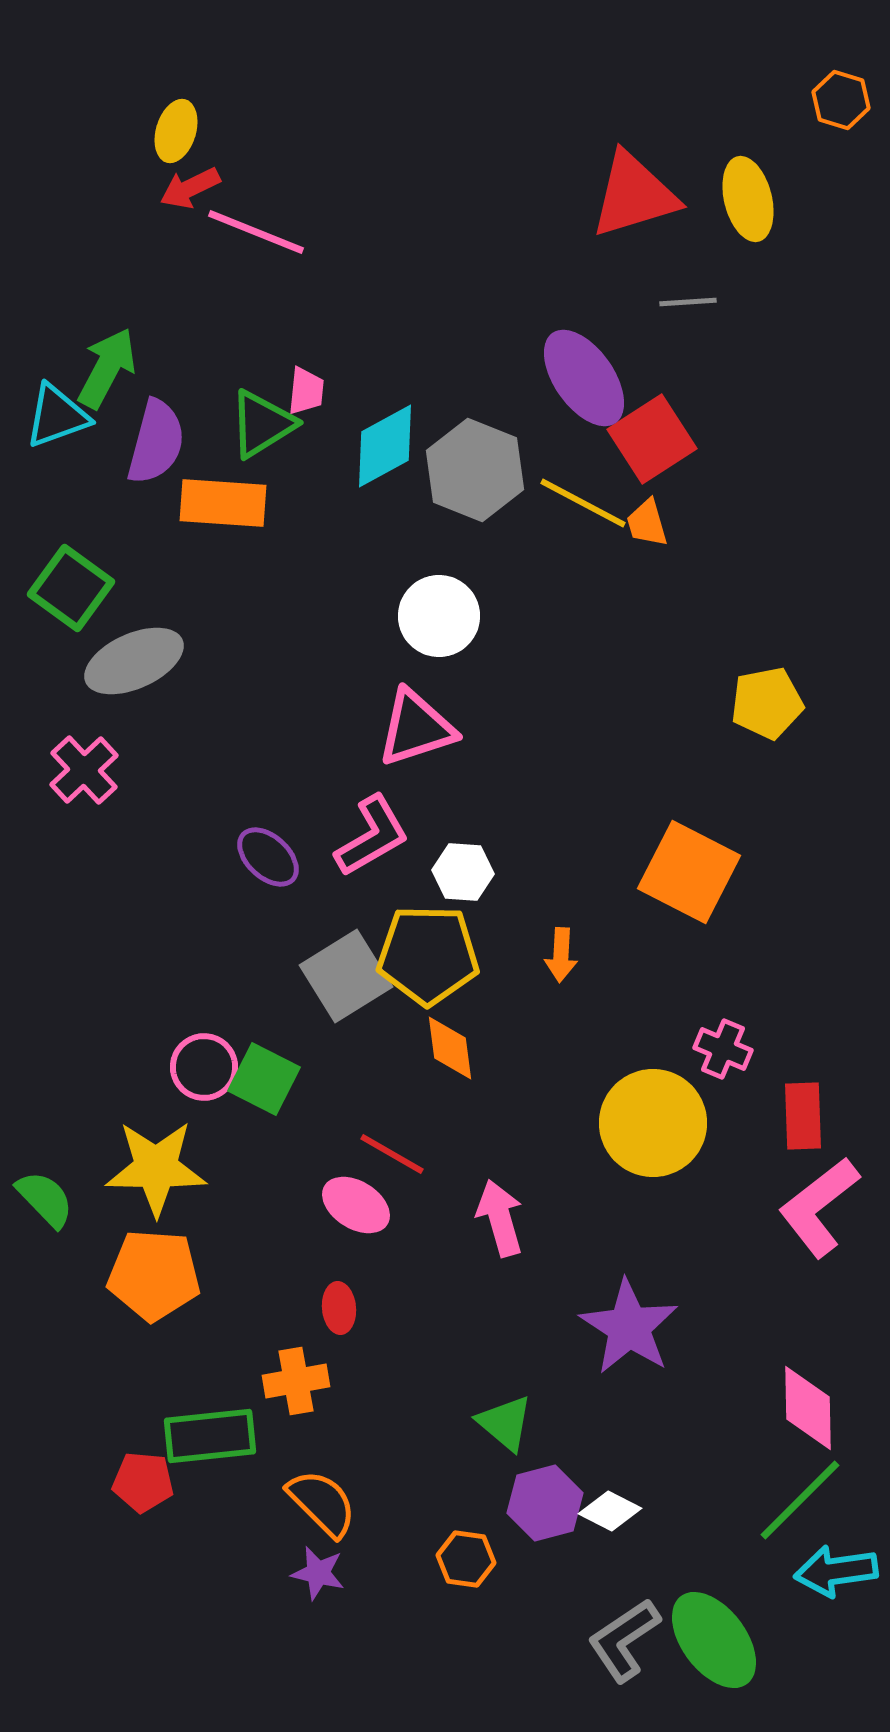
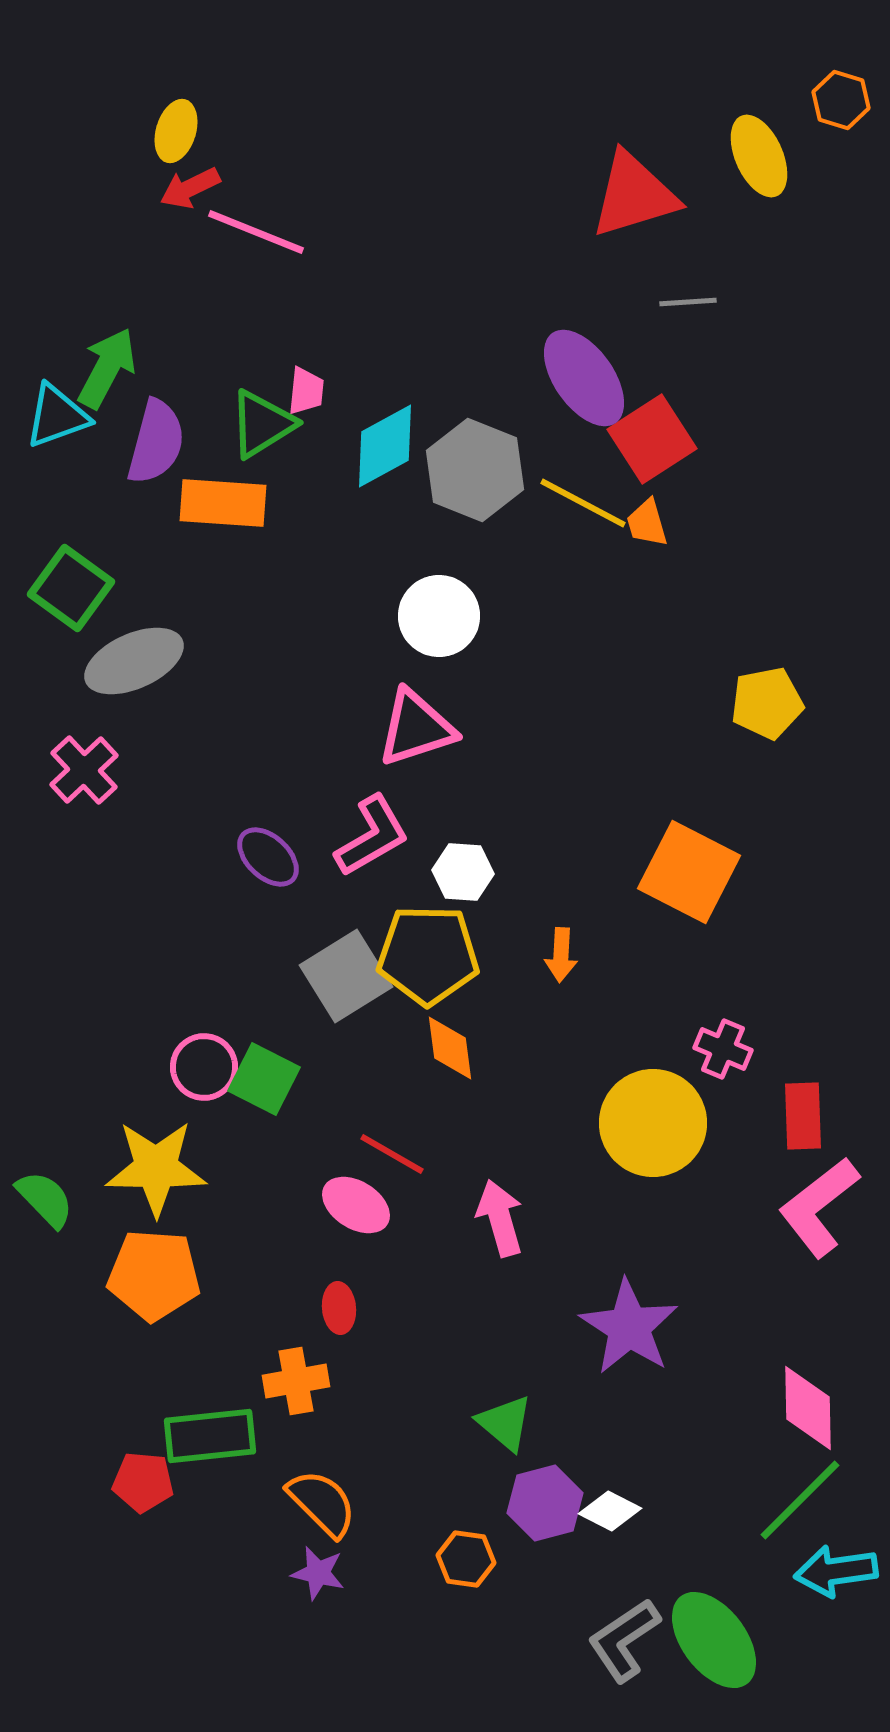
yellow ellipse at (748, 199): moved 11 px right, 43 px up; rotated 10 degrees counterclockwise
